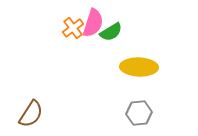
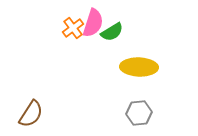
green semicircle: moved 1 px right
